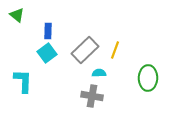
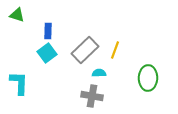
green triangle: rotated 21 degrees counterclockwise
cyan L-shape: moved 4 px left, 2 px down
